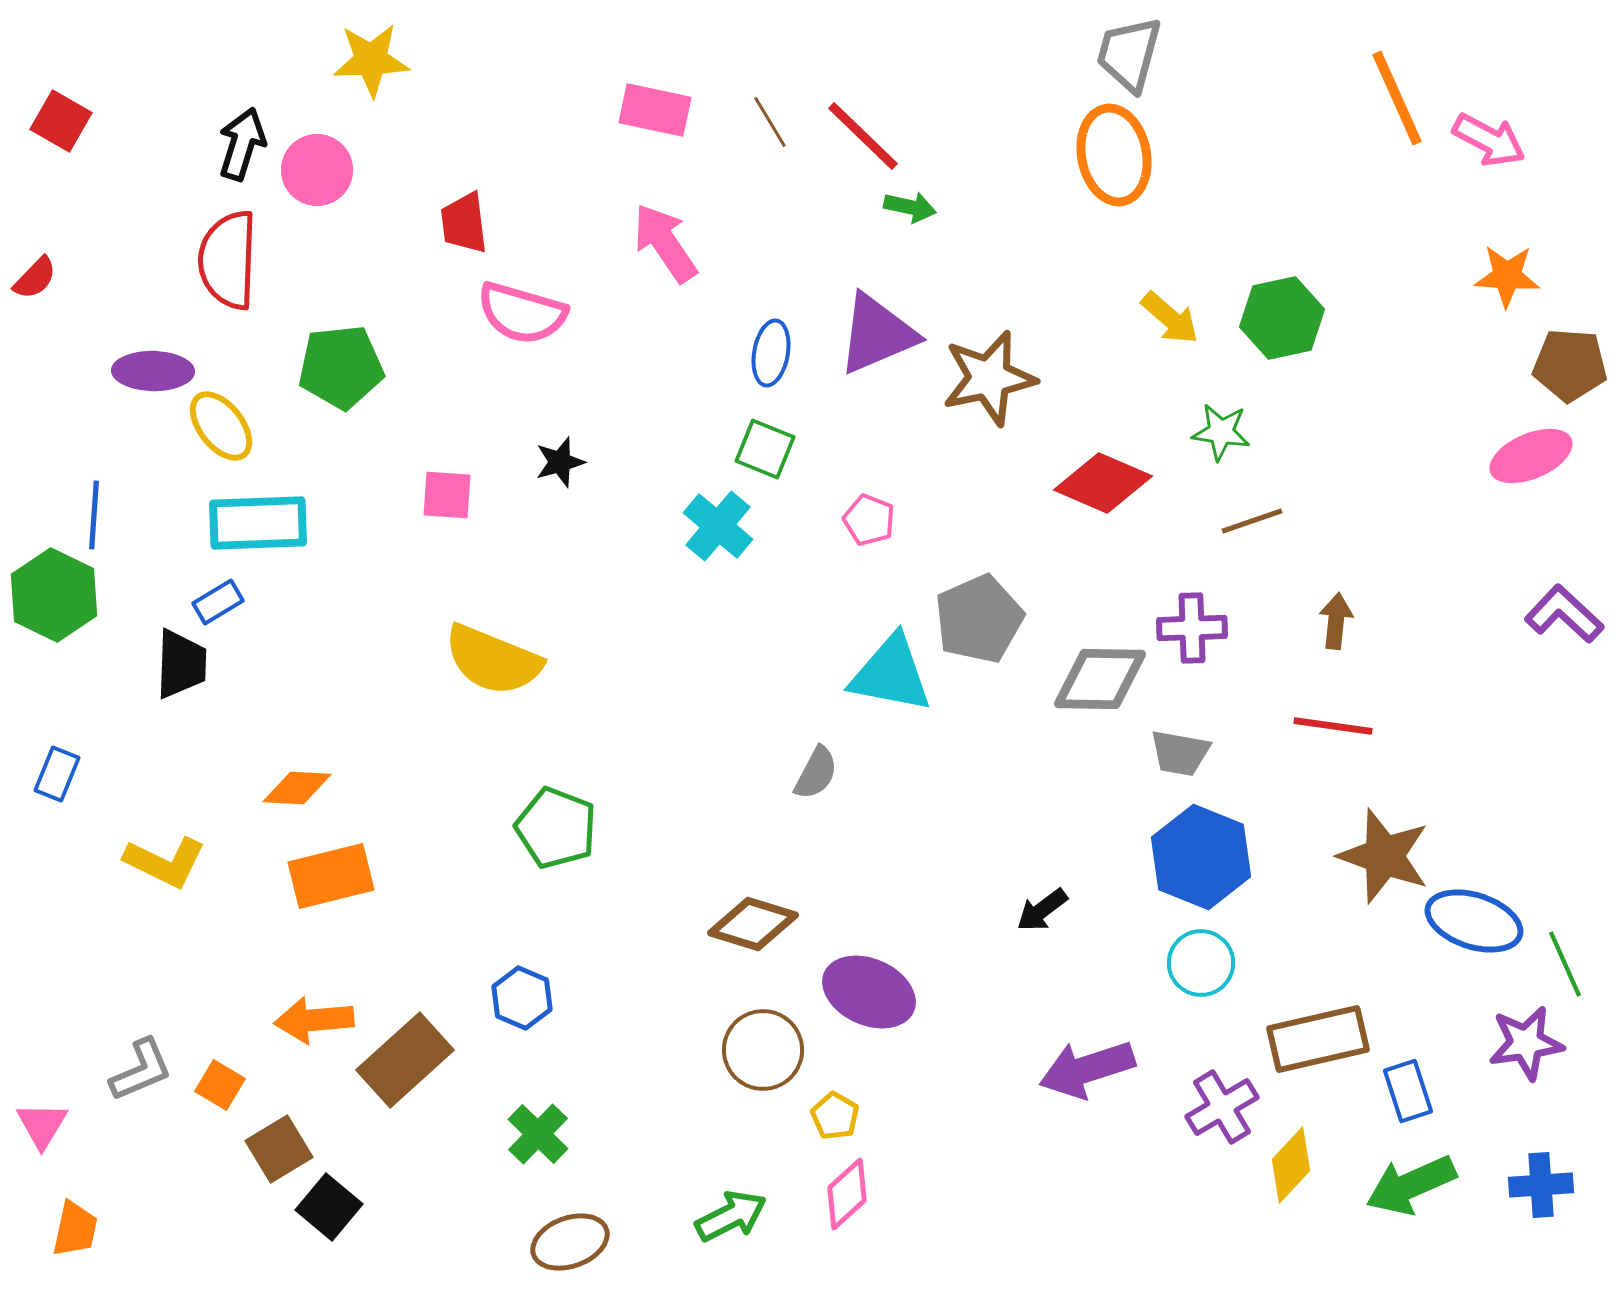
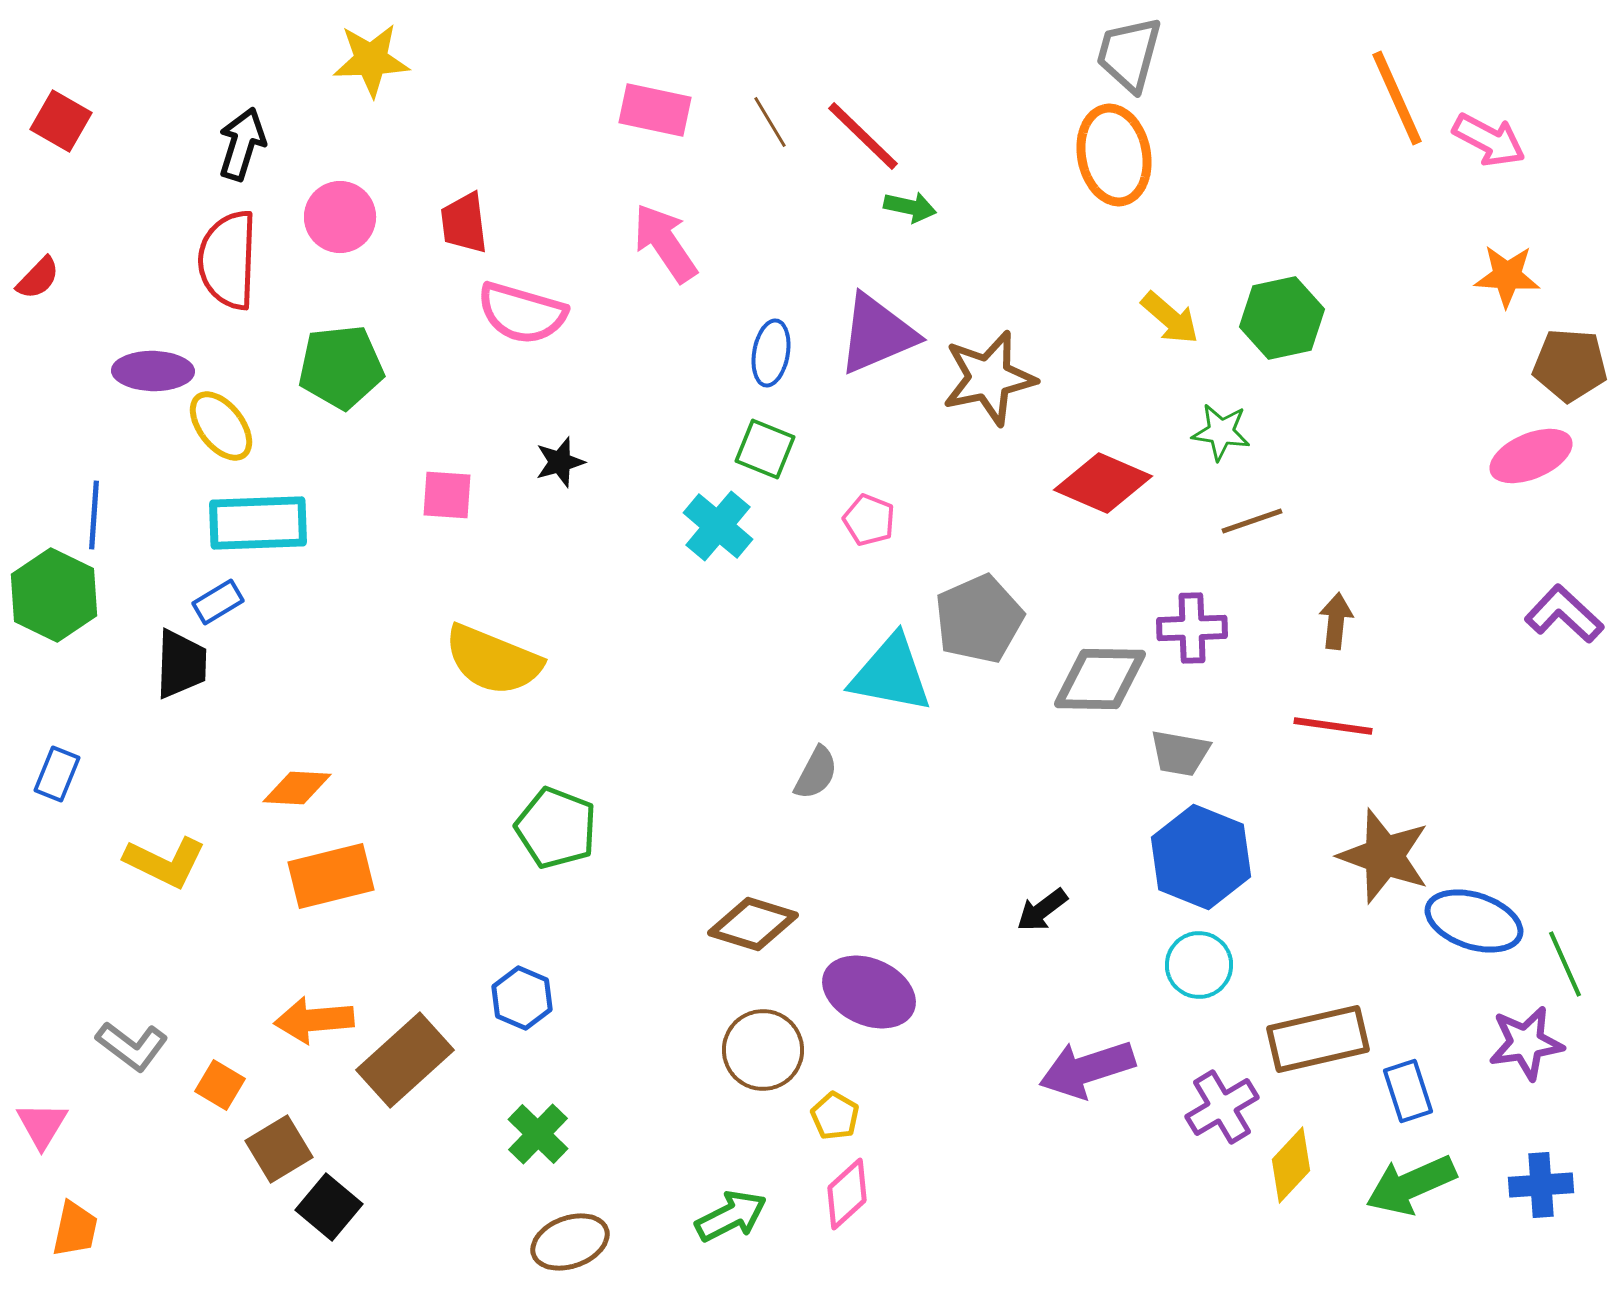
pink circle at (317, 170): moved 23 px right, 47 px down
red semicircle at (35, 278): moved 3 px right
cyan circle at (1201, 963): moved 2 px left, 2 px down
gray L-shape at (141, 1070): moved 9 px left, 24 px up; rotated 60 degrees clockwise
